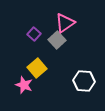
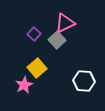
pink triangle: rotated 10 degrees clockwise
pink star: rotated 24 degrees clockwise
